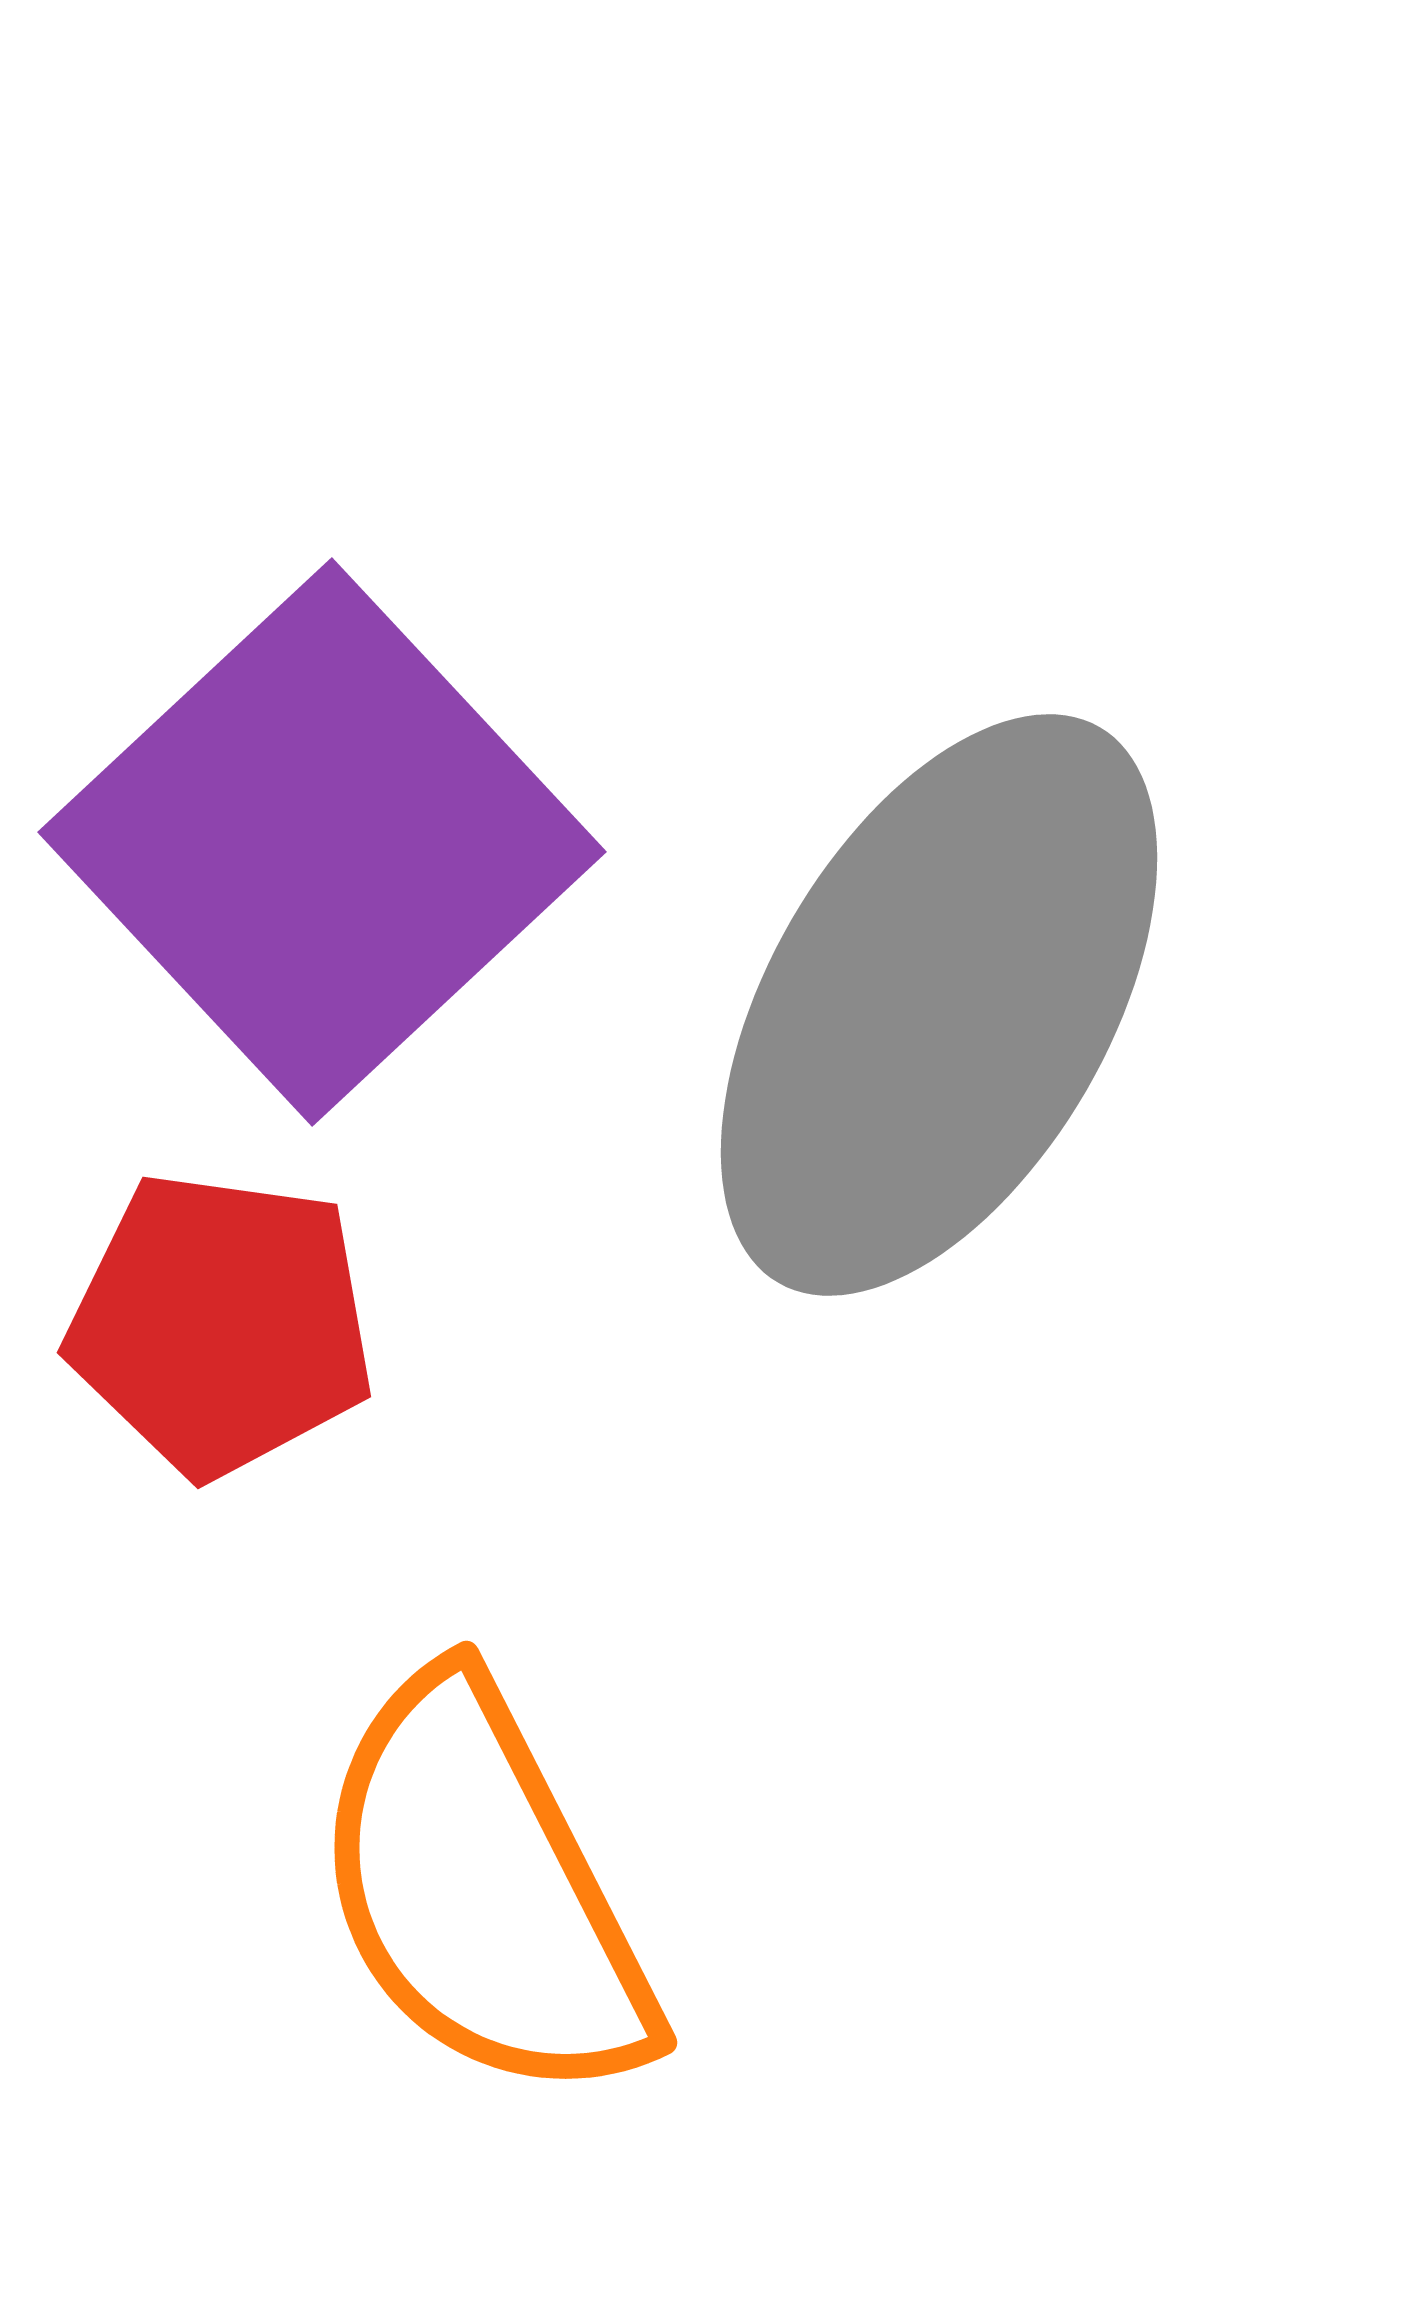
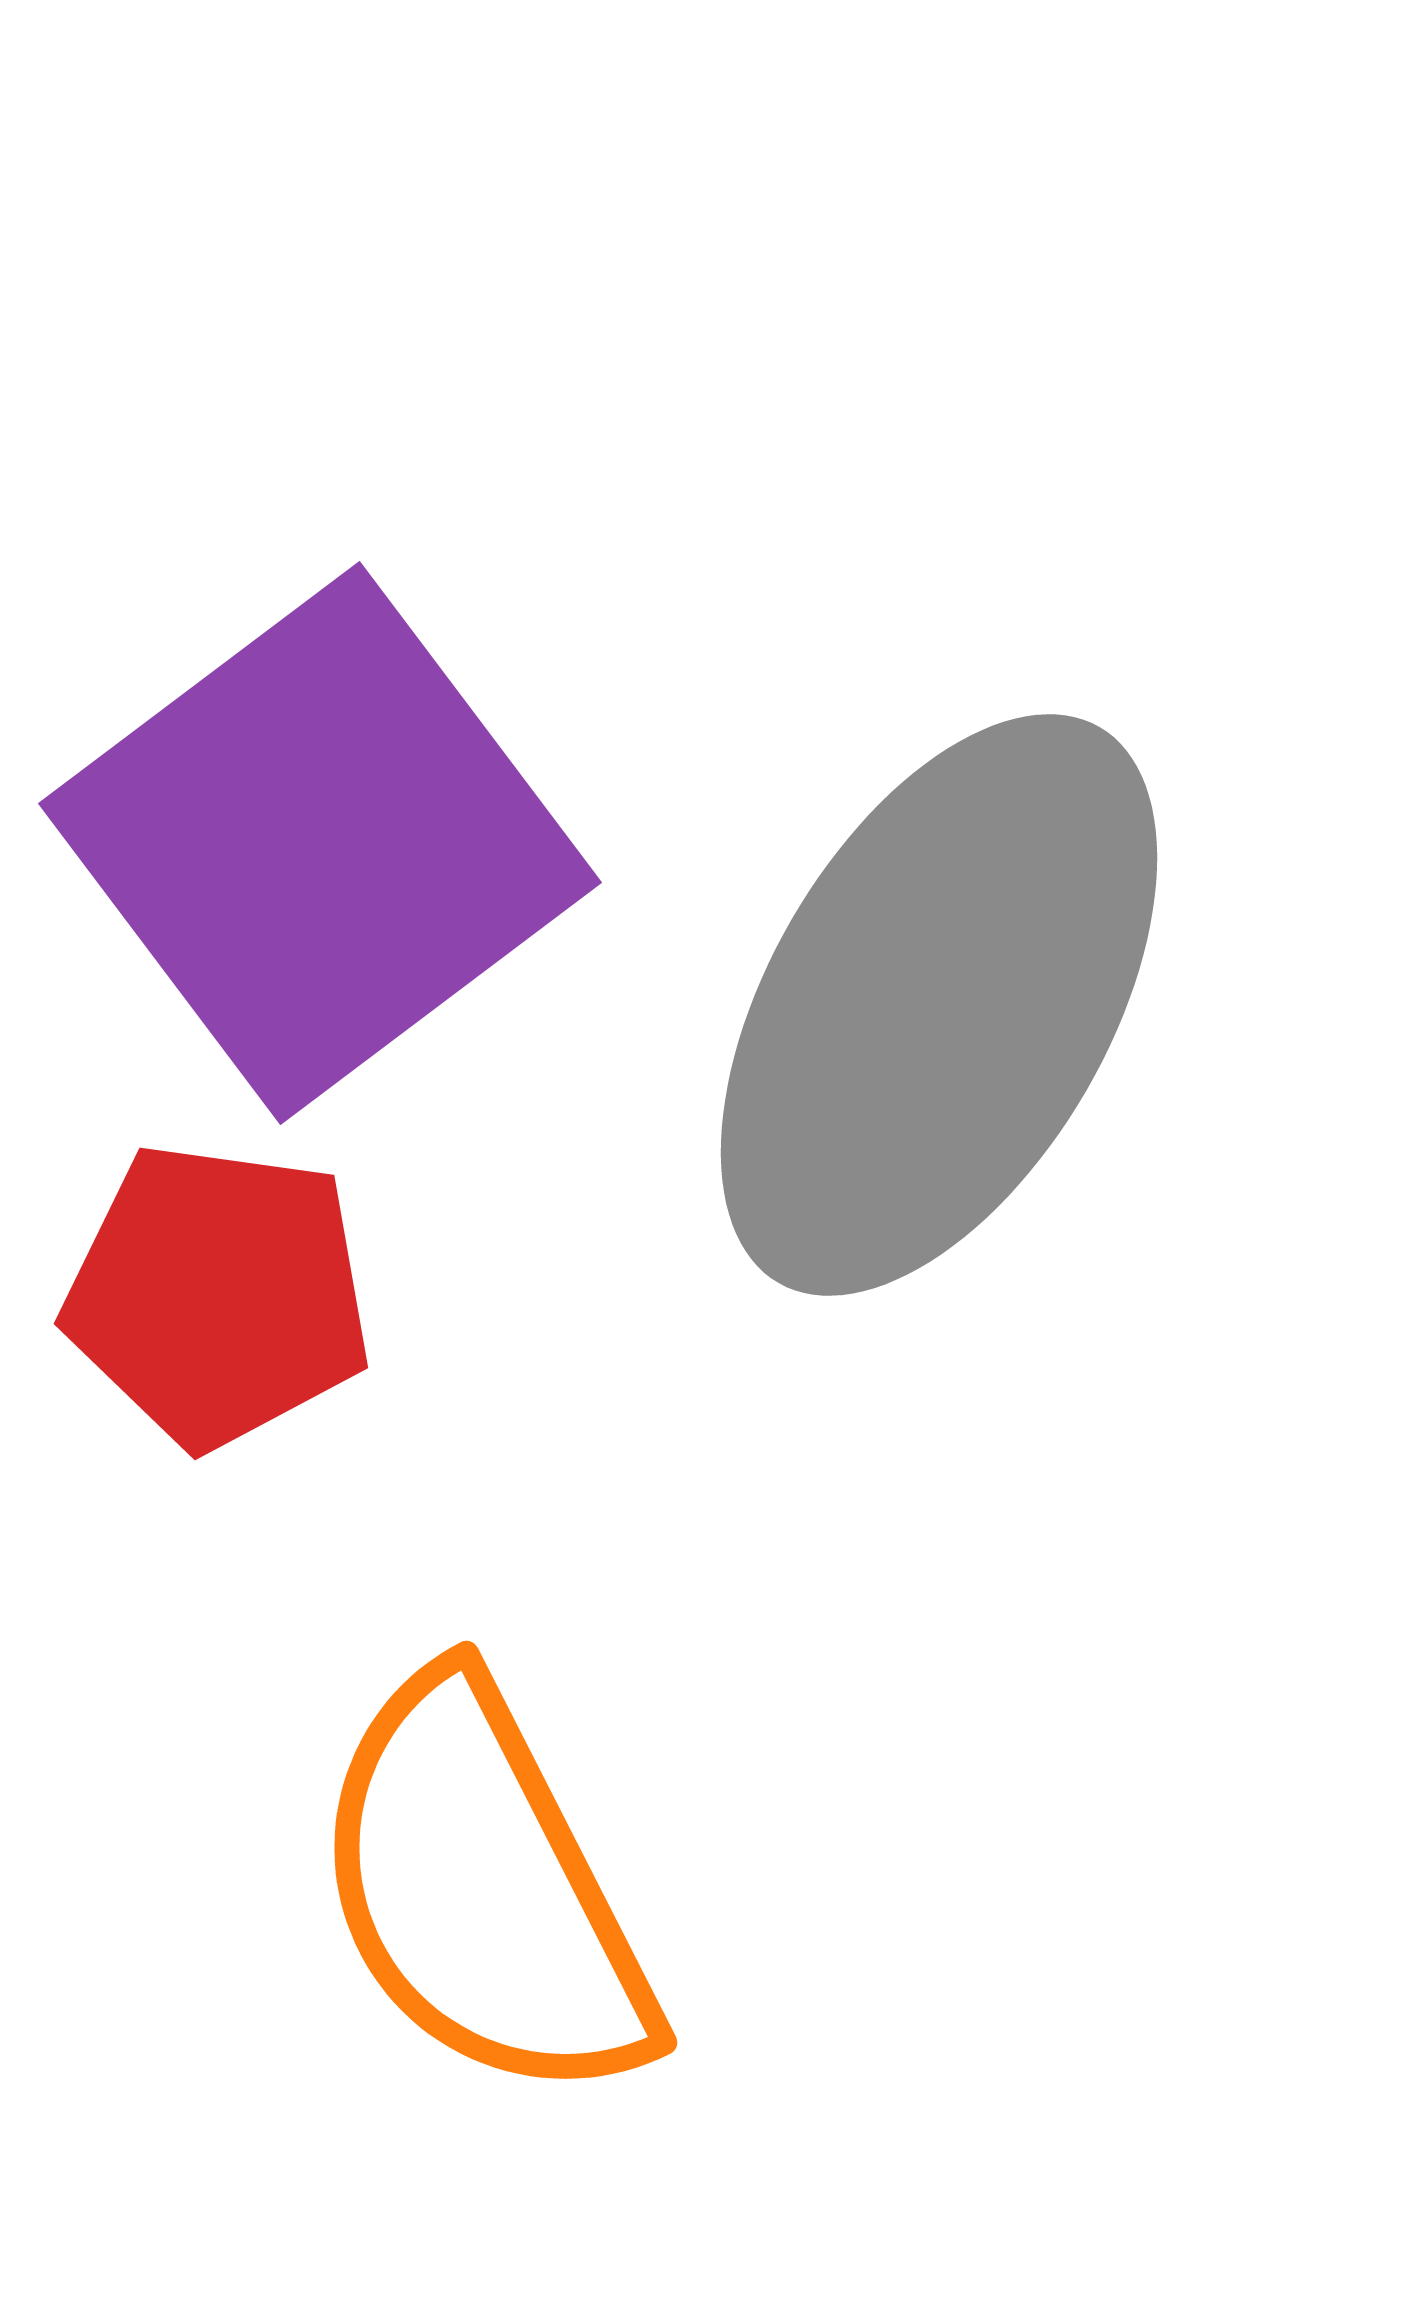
purple square: moved 2 px left, 1 px down; rotated 6 degrees clockwise
red pentagon: moved 3 px left, 29 px up
